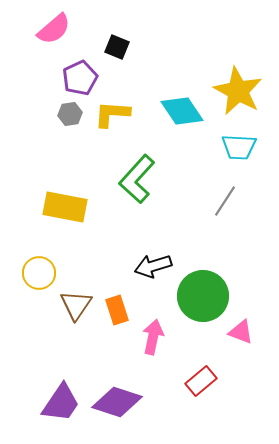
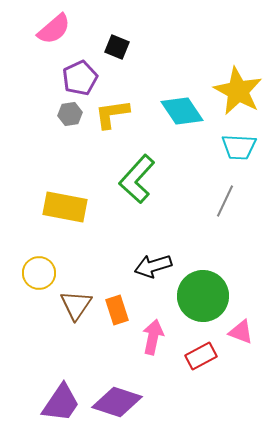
yellow L-shape: rotated 12 degrees counterclockwise
gray line: rotated 8 degrees counterclockwise
red rectangle: moved 25 px up; rotated 12 degrees clockwise
